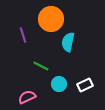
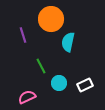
green line: rotated 35 degrees clockwise
cyan circle: moved 1 px up
